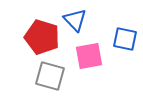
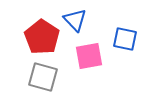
red pentagon: rotated 16 degrees clockwise
gray square: moved 7 px left, 1 px down
